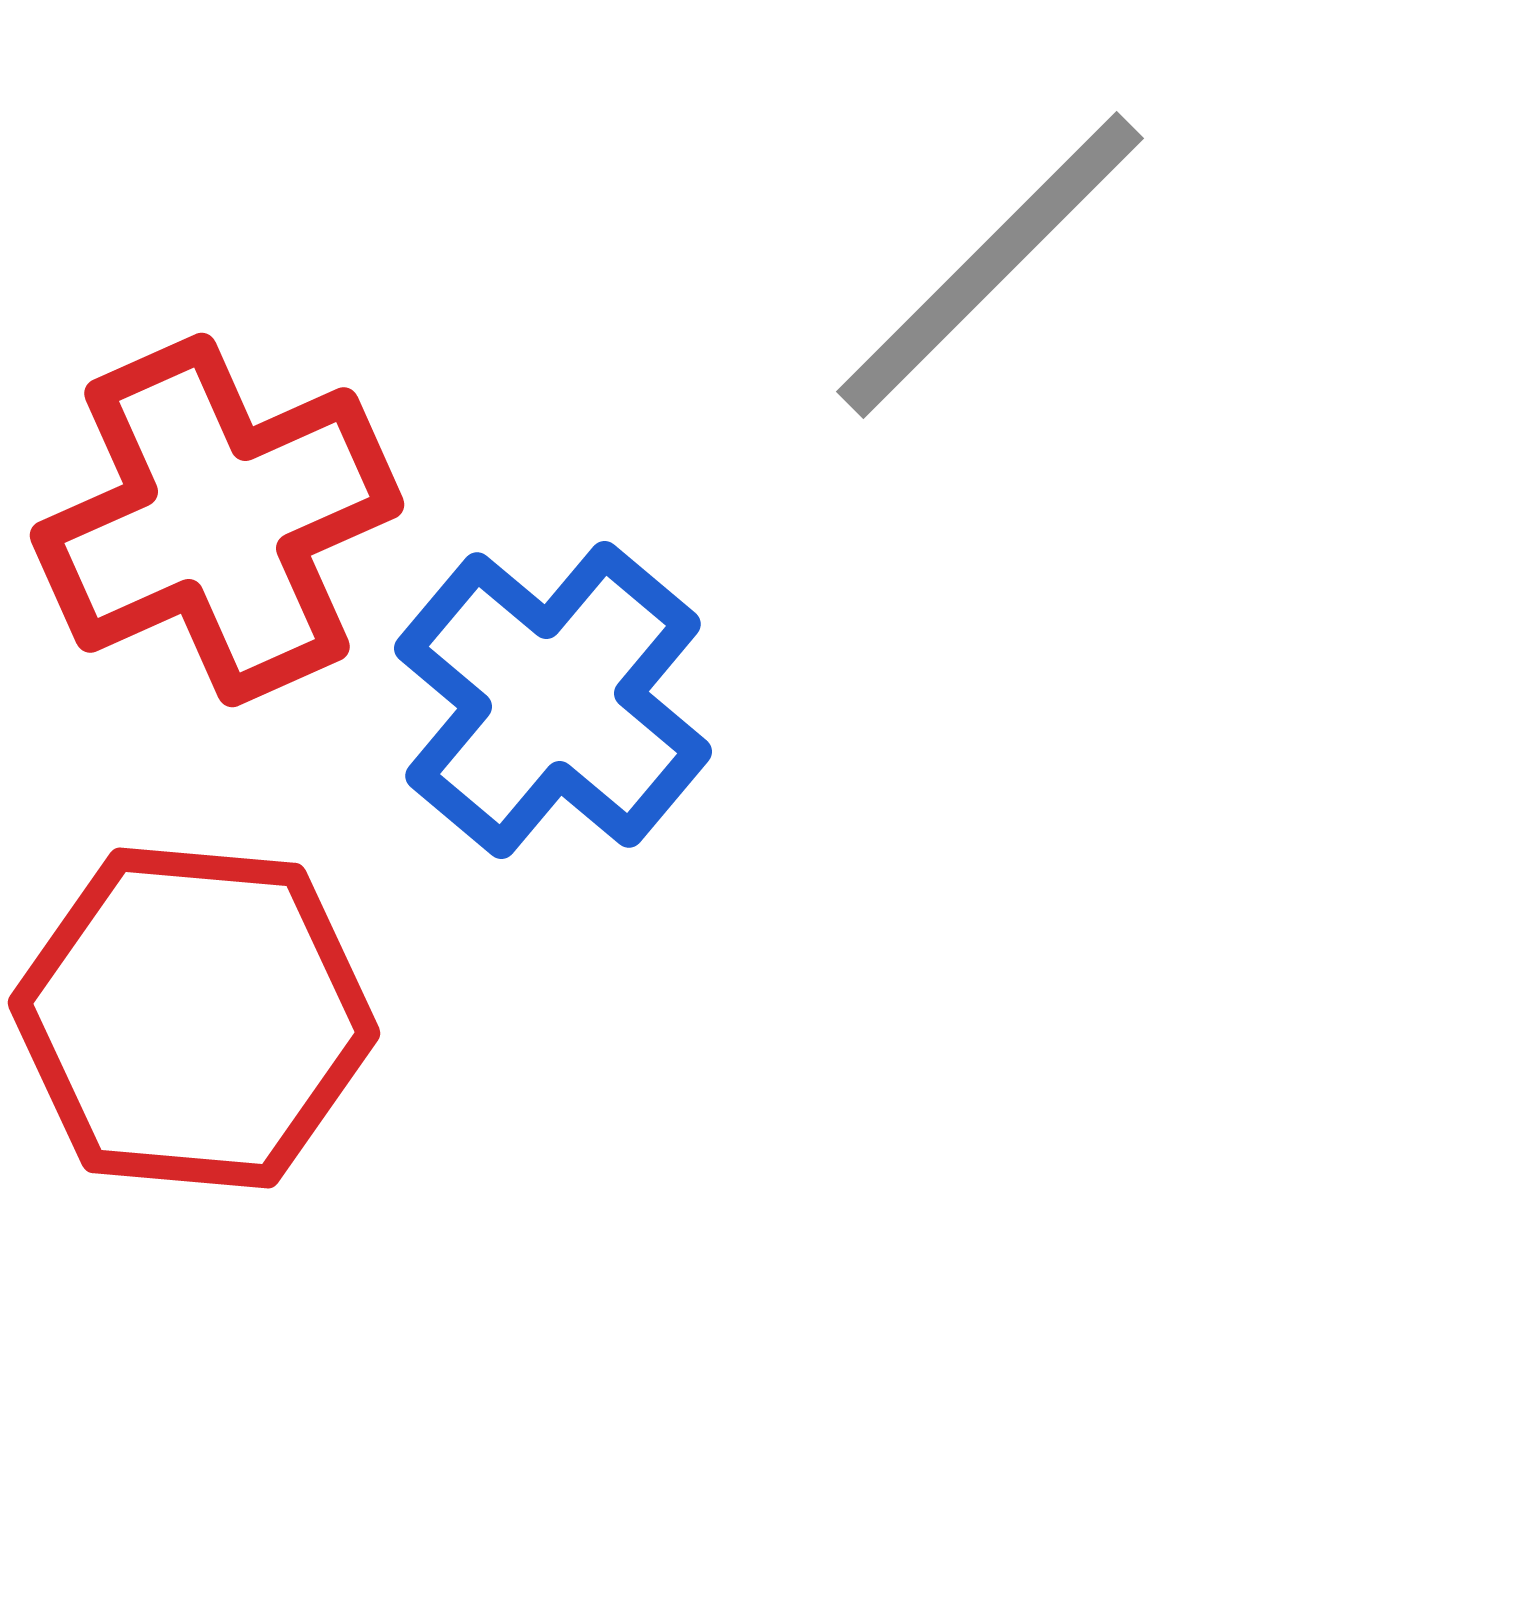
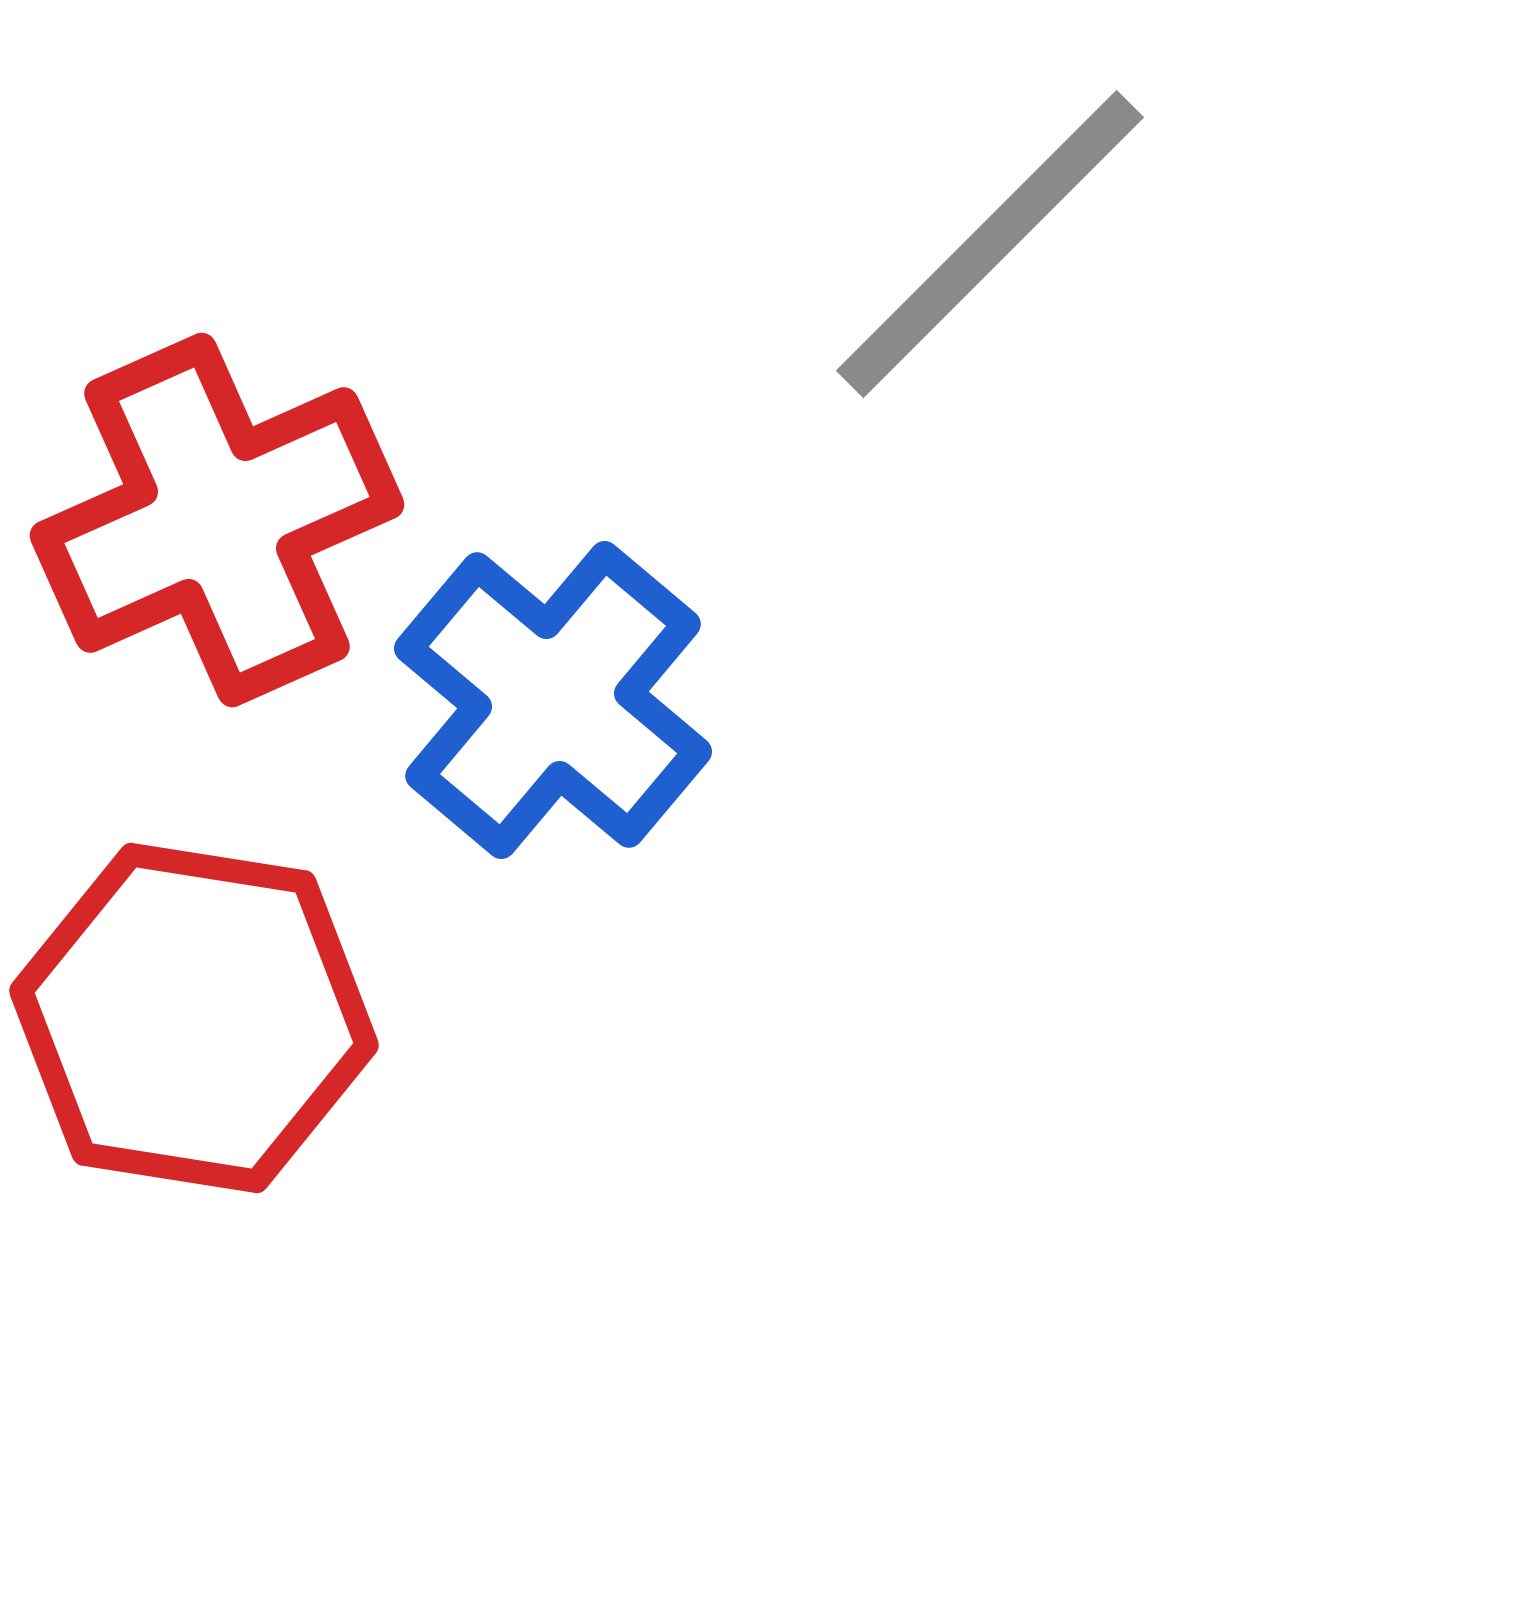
gray line: moved 21 px up
red hexagon: rotated 4 degrees clockwise
